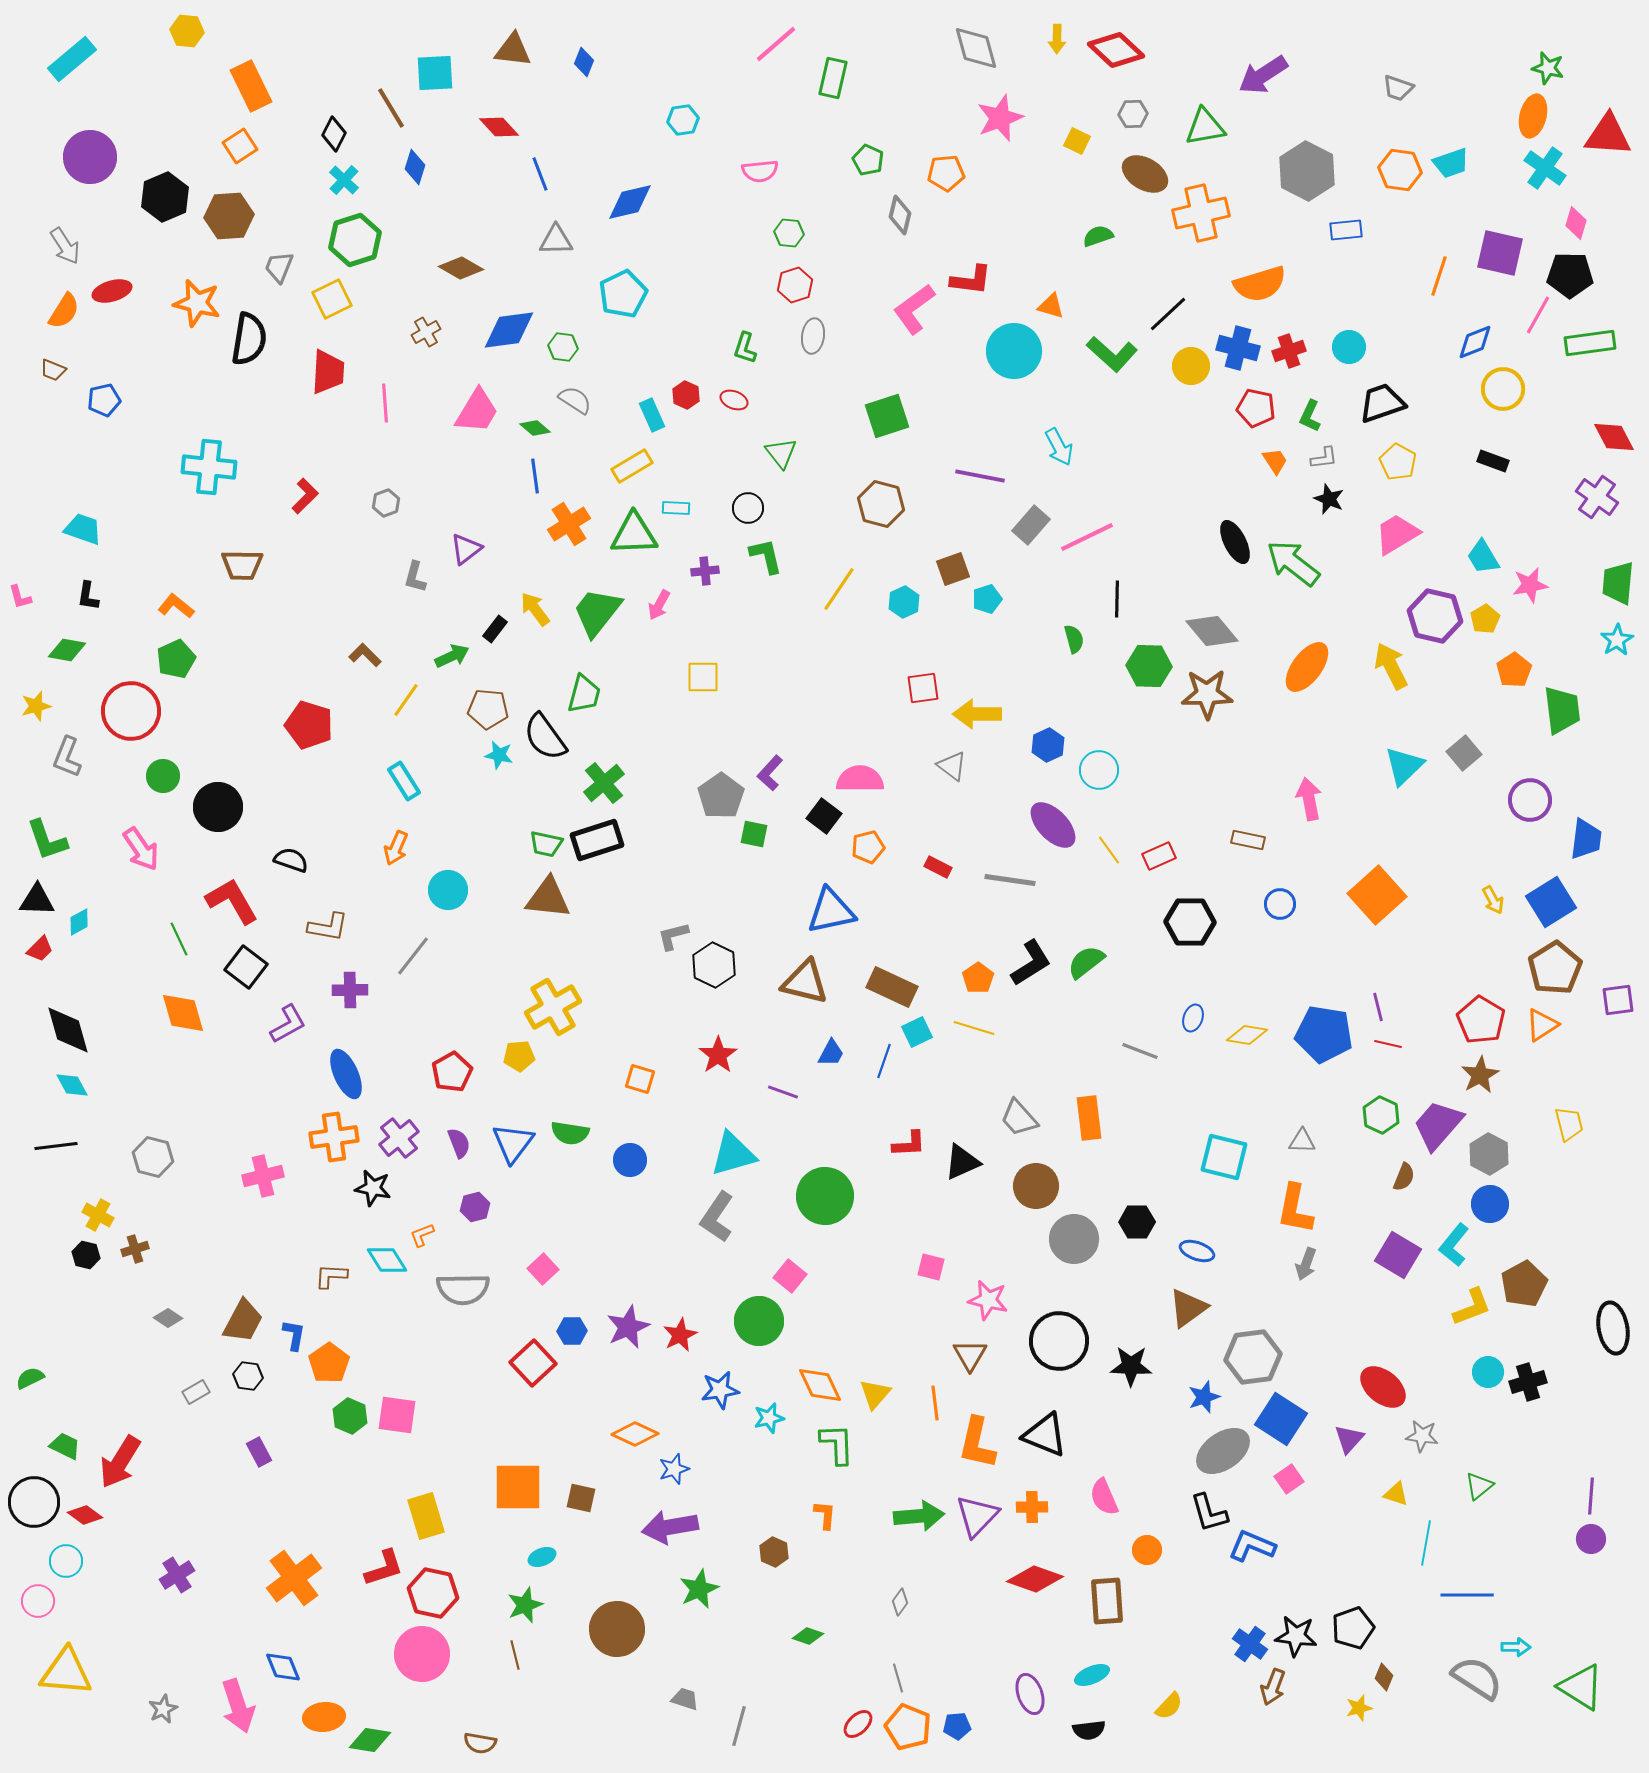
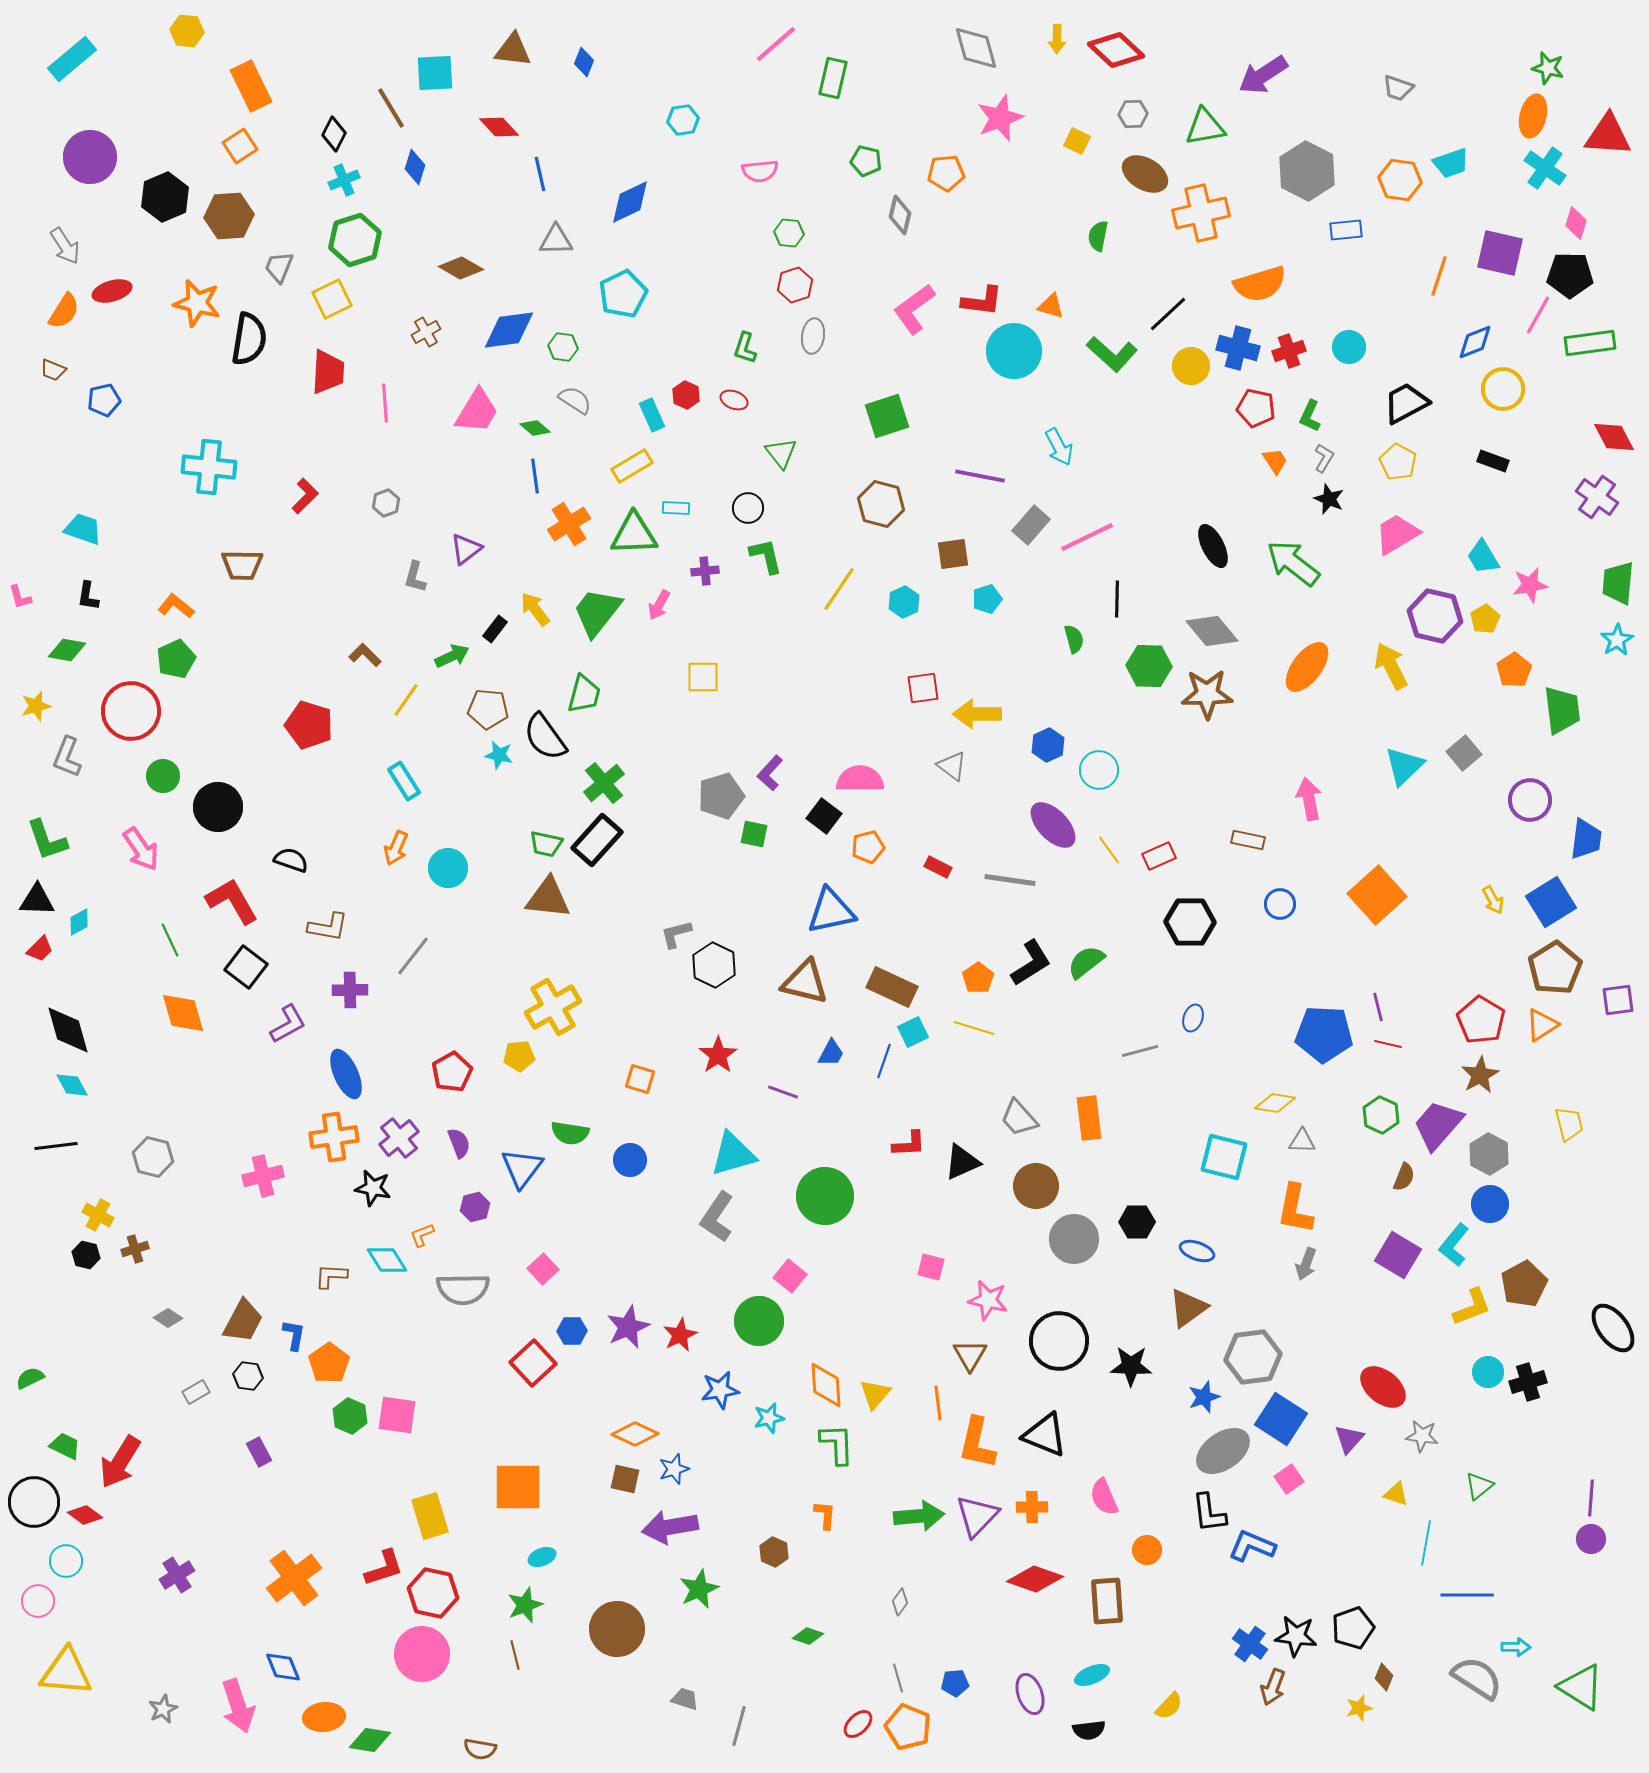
green pentagon at (868, 160): moved 2 px left, 1 px down; rotated 12 degrees counterclockwise
orange hexagon at (1400, 170): moved 10 px down
blue line at (540, 174): rotated 8 degrees clockwise
cyan cross at (344, 180): rotated 24 degrees clockwise
blue diamond at (630, 202): rotated 12 degrees counterclockwise
green semicircle at (1098, 236): rotated 60 degrees counterclockwise
red L-shape at (971, 280): moved 11 px right, 21 px down
black trapezoid at (1382, 403): moved 24 px right; rotated 9 degrees counterclockwise
gray L-shape at (1324, 458): rotated 52 degrees counterclockwise
black ellipse at (1235, 542): moved 22 px left, 4 px down
brown square at (953, 569): moved 15 px up; rotated 12 degrees clockwise
gray pentagon at (721, 796): rotated 18 degrees clockwise
black rectangle at (597, 840): rotated 30 degrees counterclockwise
cyan circle at (448, 890): moved 22 px up
gray L-shape at (673, 936): moved 3 px right, 2 px up
green line at (179, 939): moved 9 px left, 1 px down
cyan square at (917, 1032): moved 4 px left
blue pentagon at (1324, 1034): rotated 6 degrees counterclockwise
yellow diamond at (1247, 1035): moved 28 px right, 68 px down
gray line at (1140, 1051): rotated 36 degrees counterclockwise
blue triangle at (513, 1143): moved 9 px right, 25 px down
black ellipse at (1613, 1328): rotated 27 degrees counterclockwise
orange diamond at (820, 1385): moved 6 px right; rotated 21 degrees clockwise
orange line at (935, 1403): moved 3 px right
purple line at (1591, 1496): moved 2 px down
brown square at (581, 1498): moved 44 px right, 19 px up
black L-shape at (1209, 1513): rotated 9 degrees clockwise
yellow rectangle at (426, 1516): moved 4 px right
blue pentagon at (957, 1726): moved 2 px left, 43 px up
brown semicircle at (480, 1743): moved 6 px down
